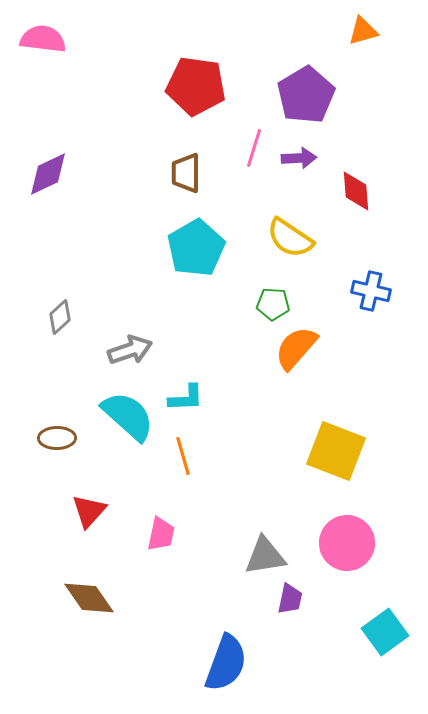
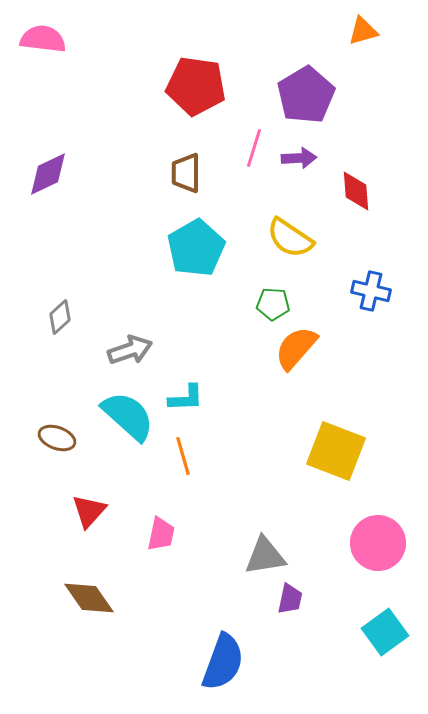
brown ellipse: rotated 21 degrees clockwise
pink circle: moved 31 px right
blue semicircle: moved 3 px left, 1 px up
